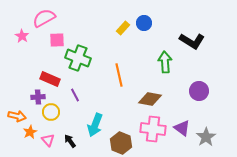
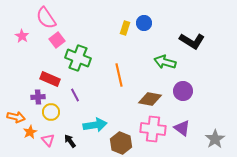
pink semicircle: moved 2 px right; rotated 95 degrees counterclockwise
yellow rectangle: moved 2 px right; rotated 24 degrees counterclockwise
pink square: rotated 35 degrees counterclockwise
green arrow: rotated 70 degrees counterclockwise
purple circle: moved 16 px left
orange arrow: moved 1 px left, 1 px down
cyan arrow: rotated 120 degrees counterclockwise
gray star: moved 9 px right, 2 px down
